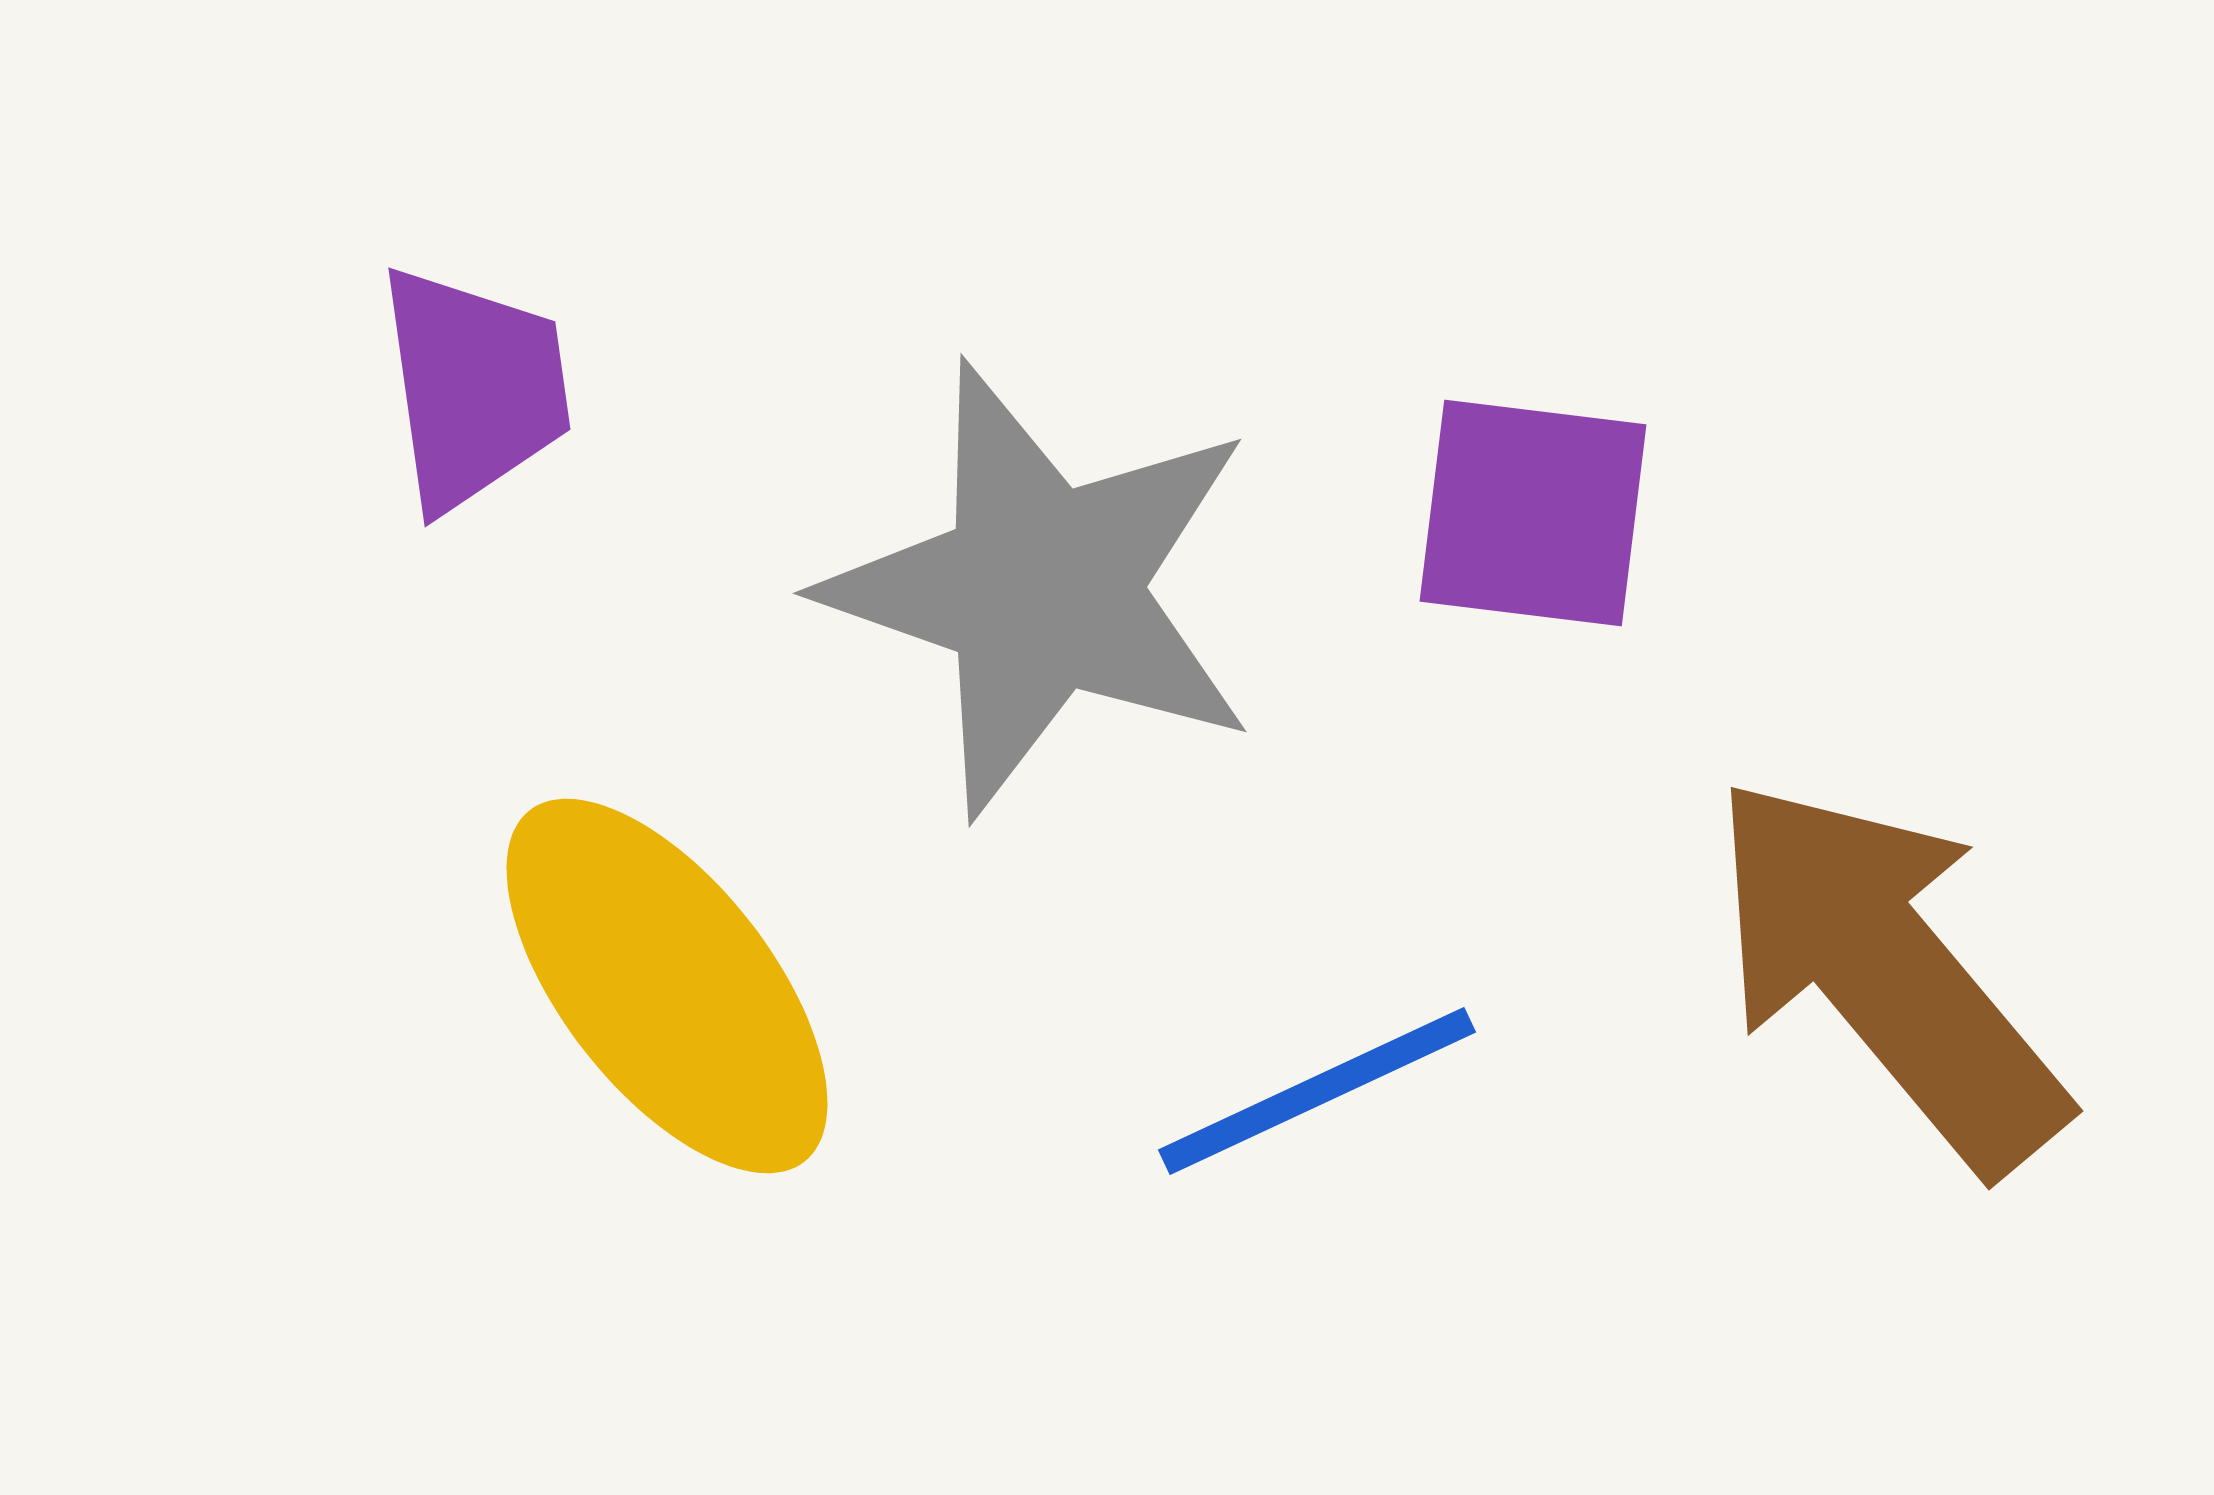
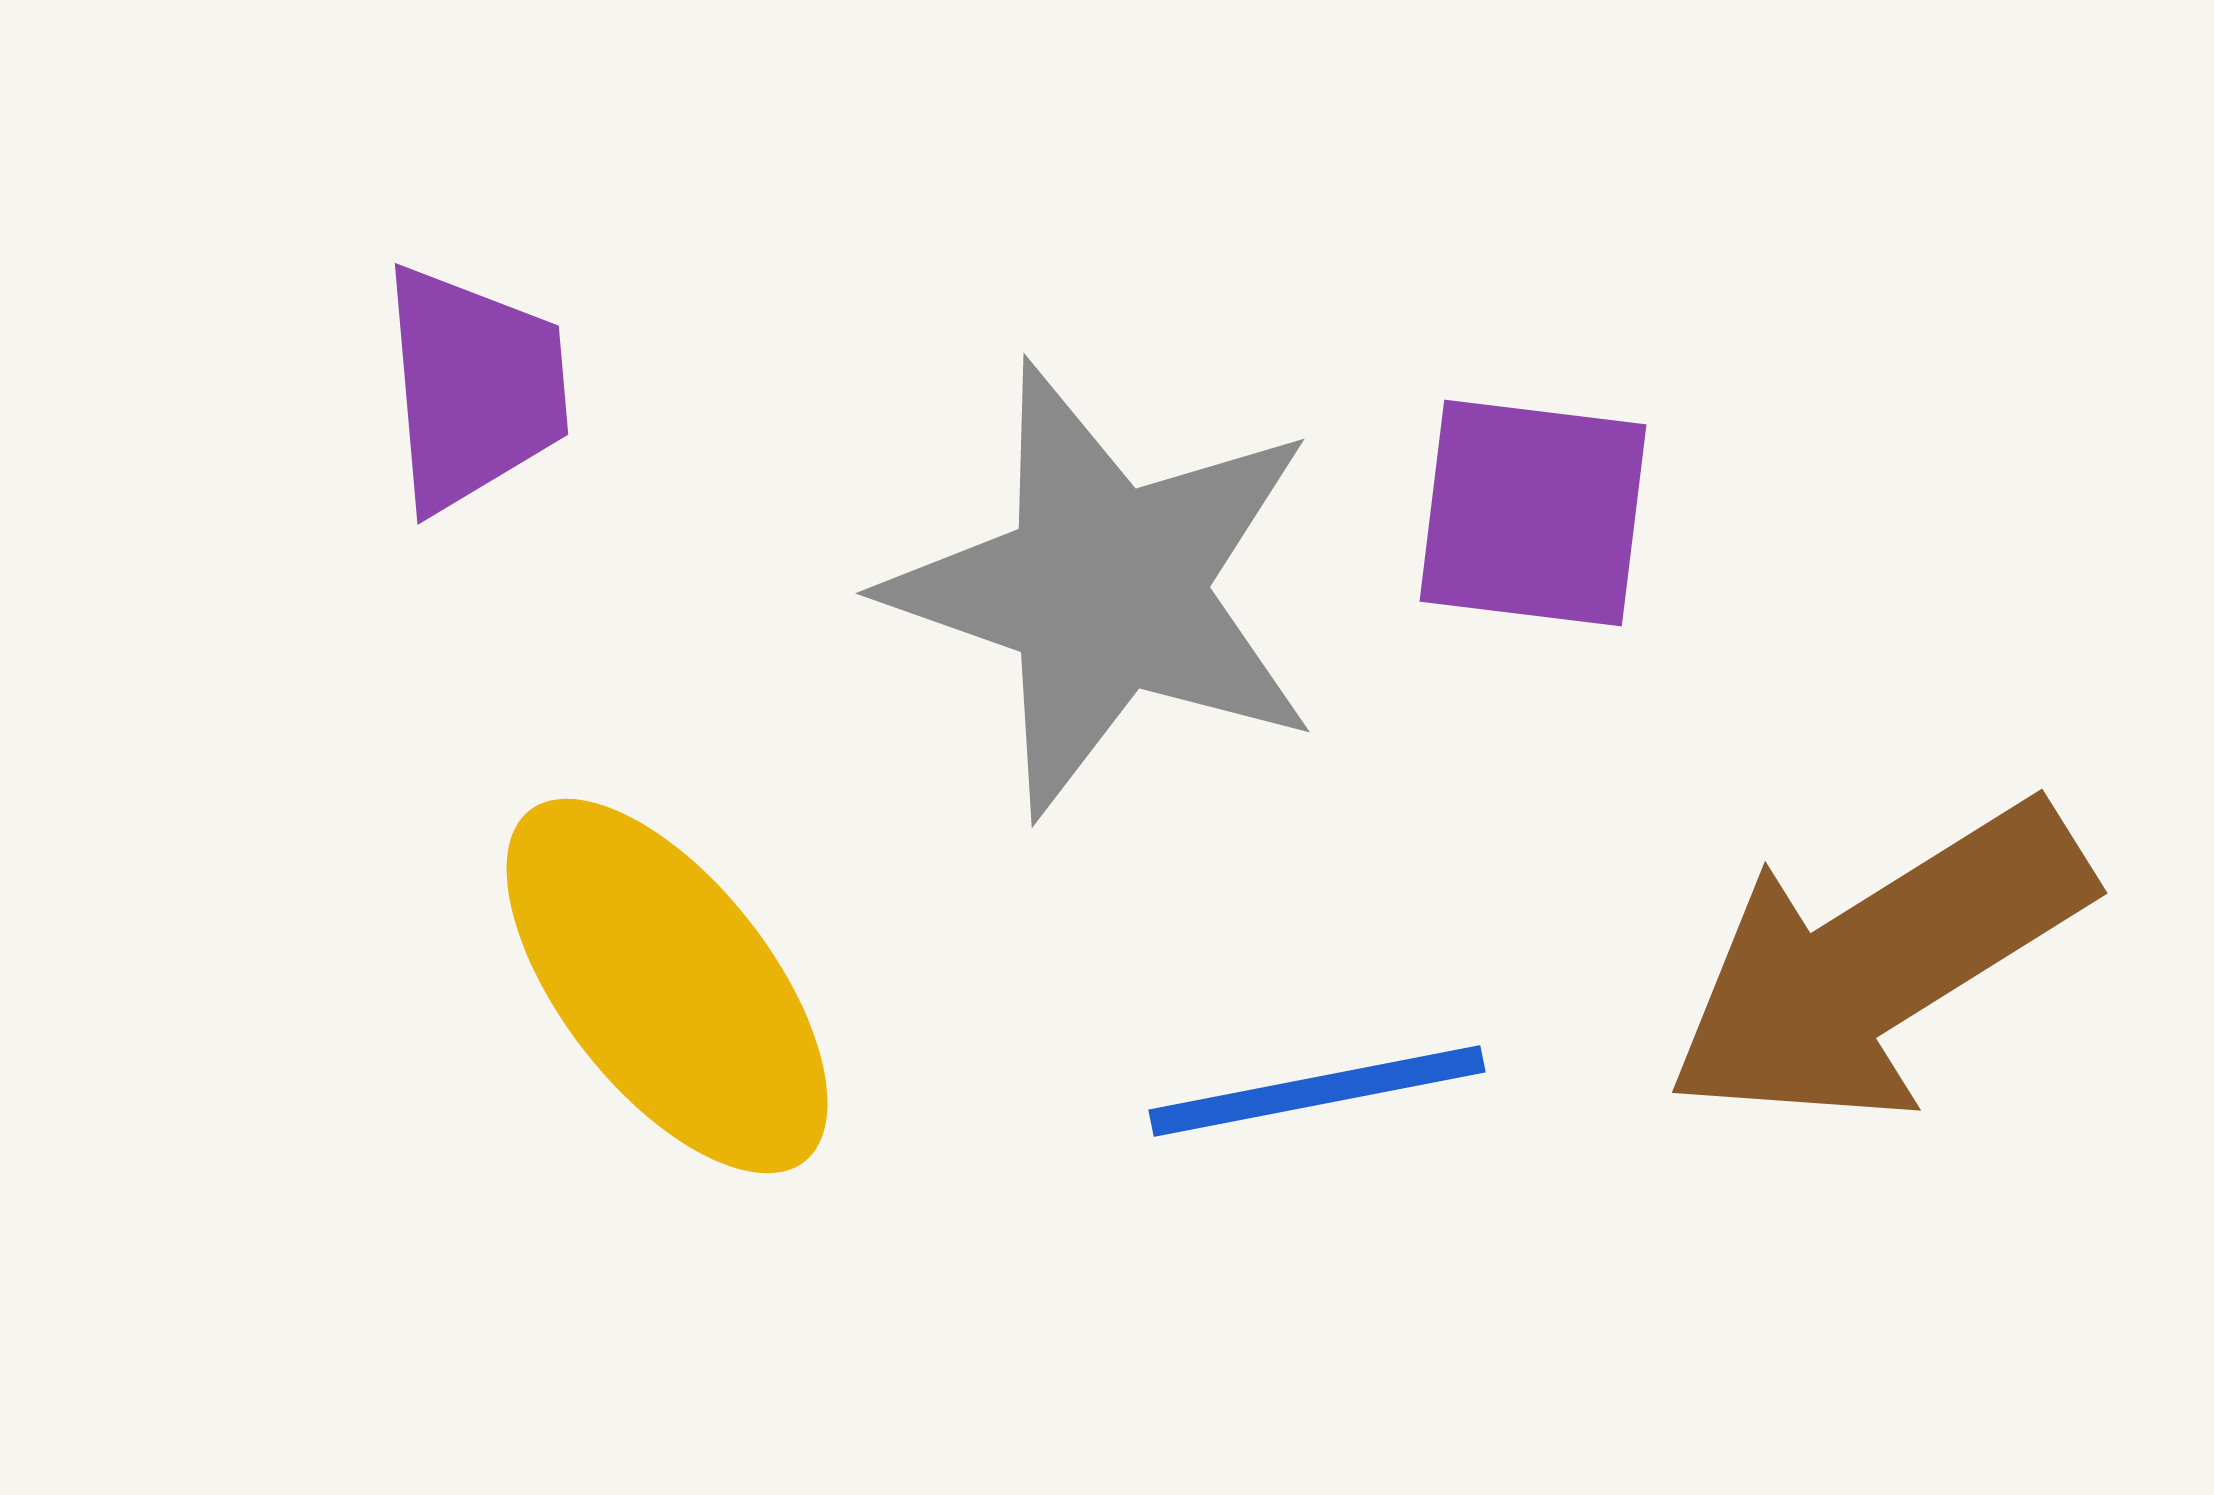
purple trapezoid: rotated 3 degrees clockwise
gray star: moved 63 px right
brown arrow: moved 9 px left, 9 px up; rotated 82 degrees counterclockwise
blue line: rotated 14 degrees clockwise
